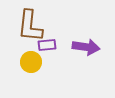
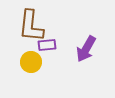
brown L-shape: moved 1 px right
purple arrow: moved 2 px down; rotated 112 degrees clockwise
